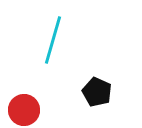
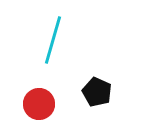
red circle: moved 15 px right, 6 px up
